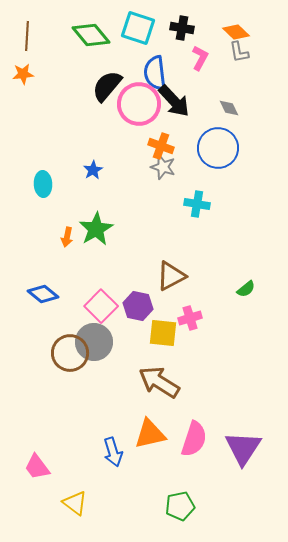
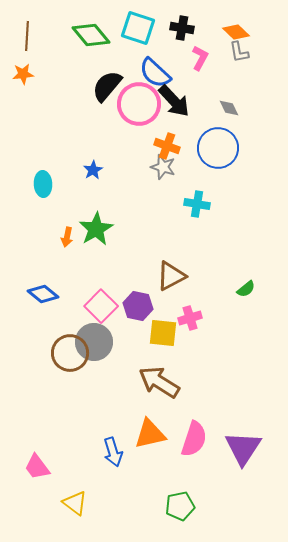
blue semicircle: rotated 40 degrees counterclockwise
orange cross: moved 6 px right
